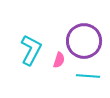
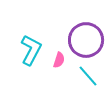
purple circle: moved 2 px right, 1 px up
cyan line: rotated 45 degrees clockwise
